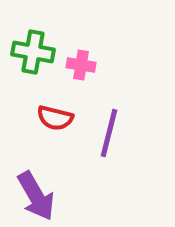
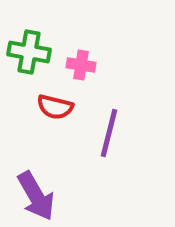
green cross: moved 4 px left
red semicircle: moved 11 px up
